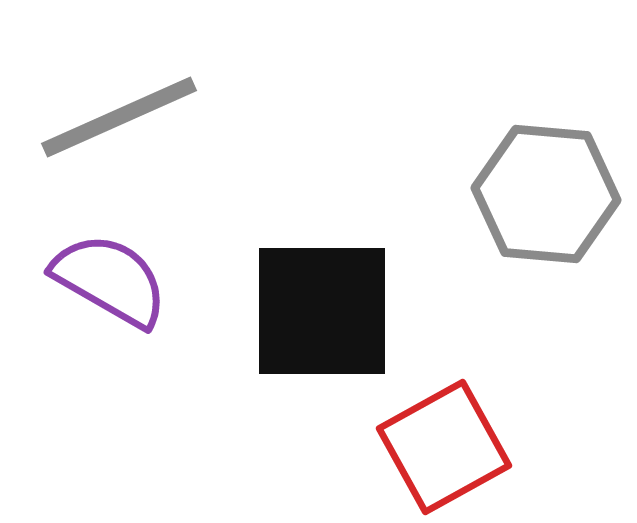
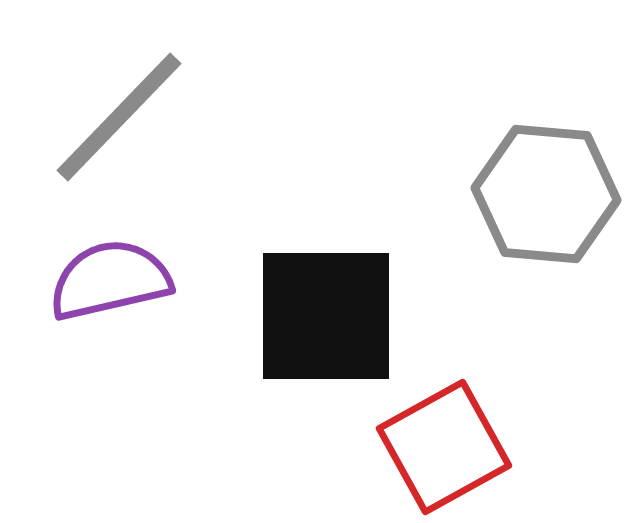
gray line: rotated 22 degrees counterclockwise
purple semicircle: rotated 43 degrees counterclockwise
black square: moved 4 px right, 5 px down
